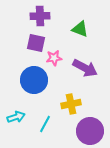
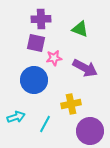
purple cross: moved 1 px right, 3 px down
